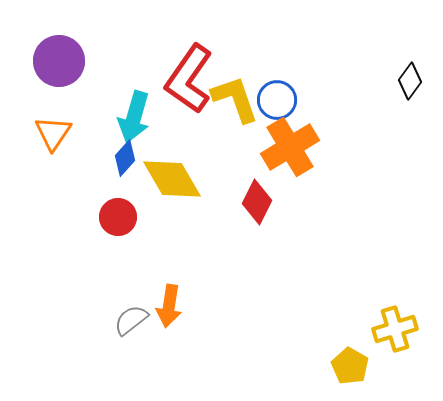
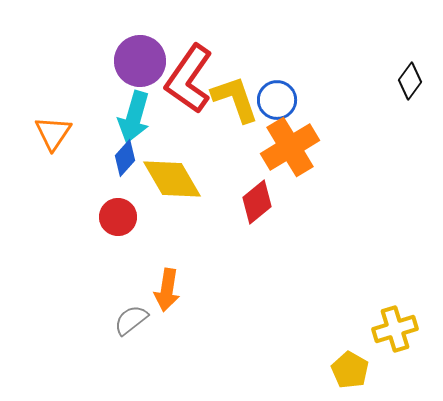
purple circle: moved 81 px right
red diamond: rotated 24 degrees clockwise
orange arrow: moved 2 px left, 16 px up
yellow pentagon: moved 4 px down
